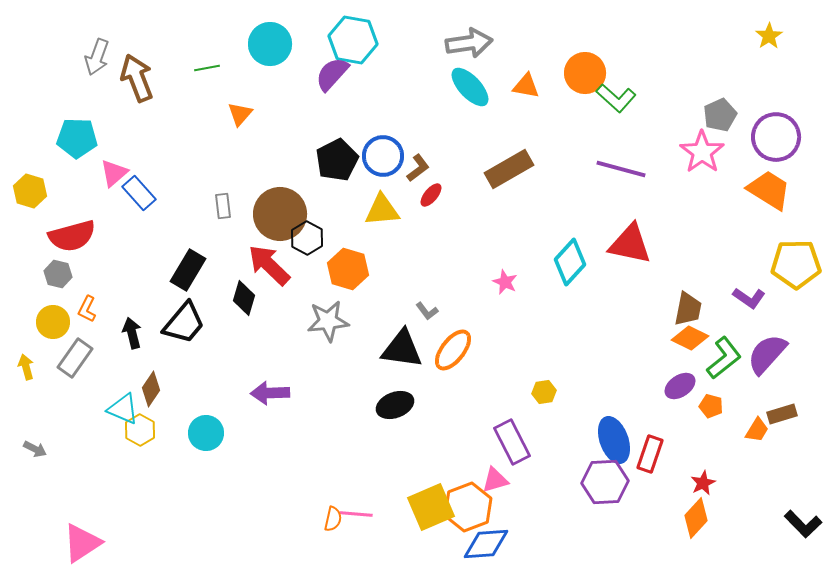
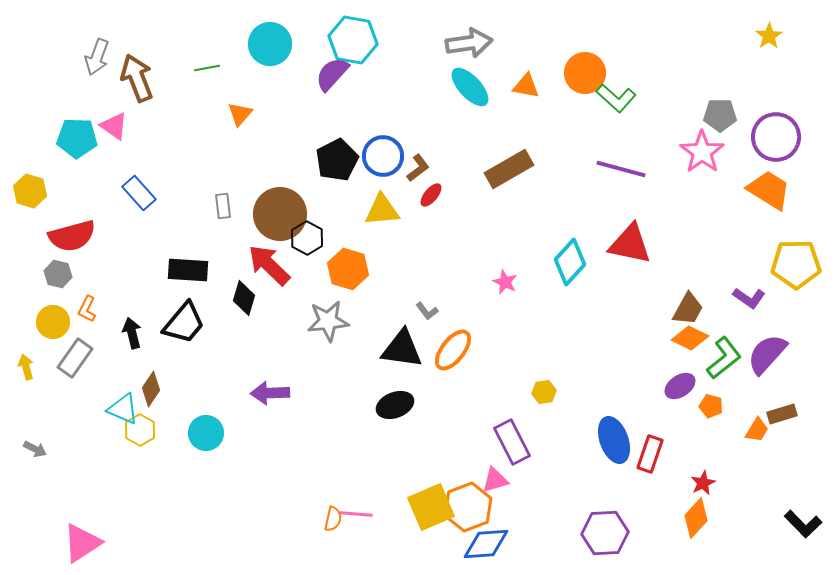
gray pentagon at (720, 115): rotated 24 degrees clockwise
pink triangle at (114, 173): moved 47 px up; rotated 44 degrees counterclockwise
black rectangle at (188, 270): rotated 63 degrees clockwise
brown trapezoid at (688, 309): rotated 18 degrees clockwise
purple hexagon at (605, 482): moved 51 px down
